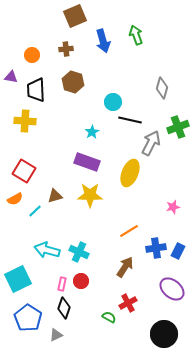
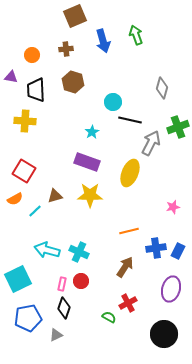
orange line: rotated 18 degrees clockwise
purple ellipse: moved 1 px left; rotated 65 degrees clockwise
blue pentagon: rotated 28 degrees clockwise
